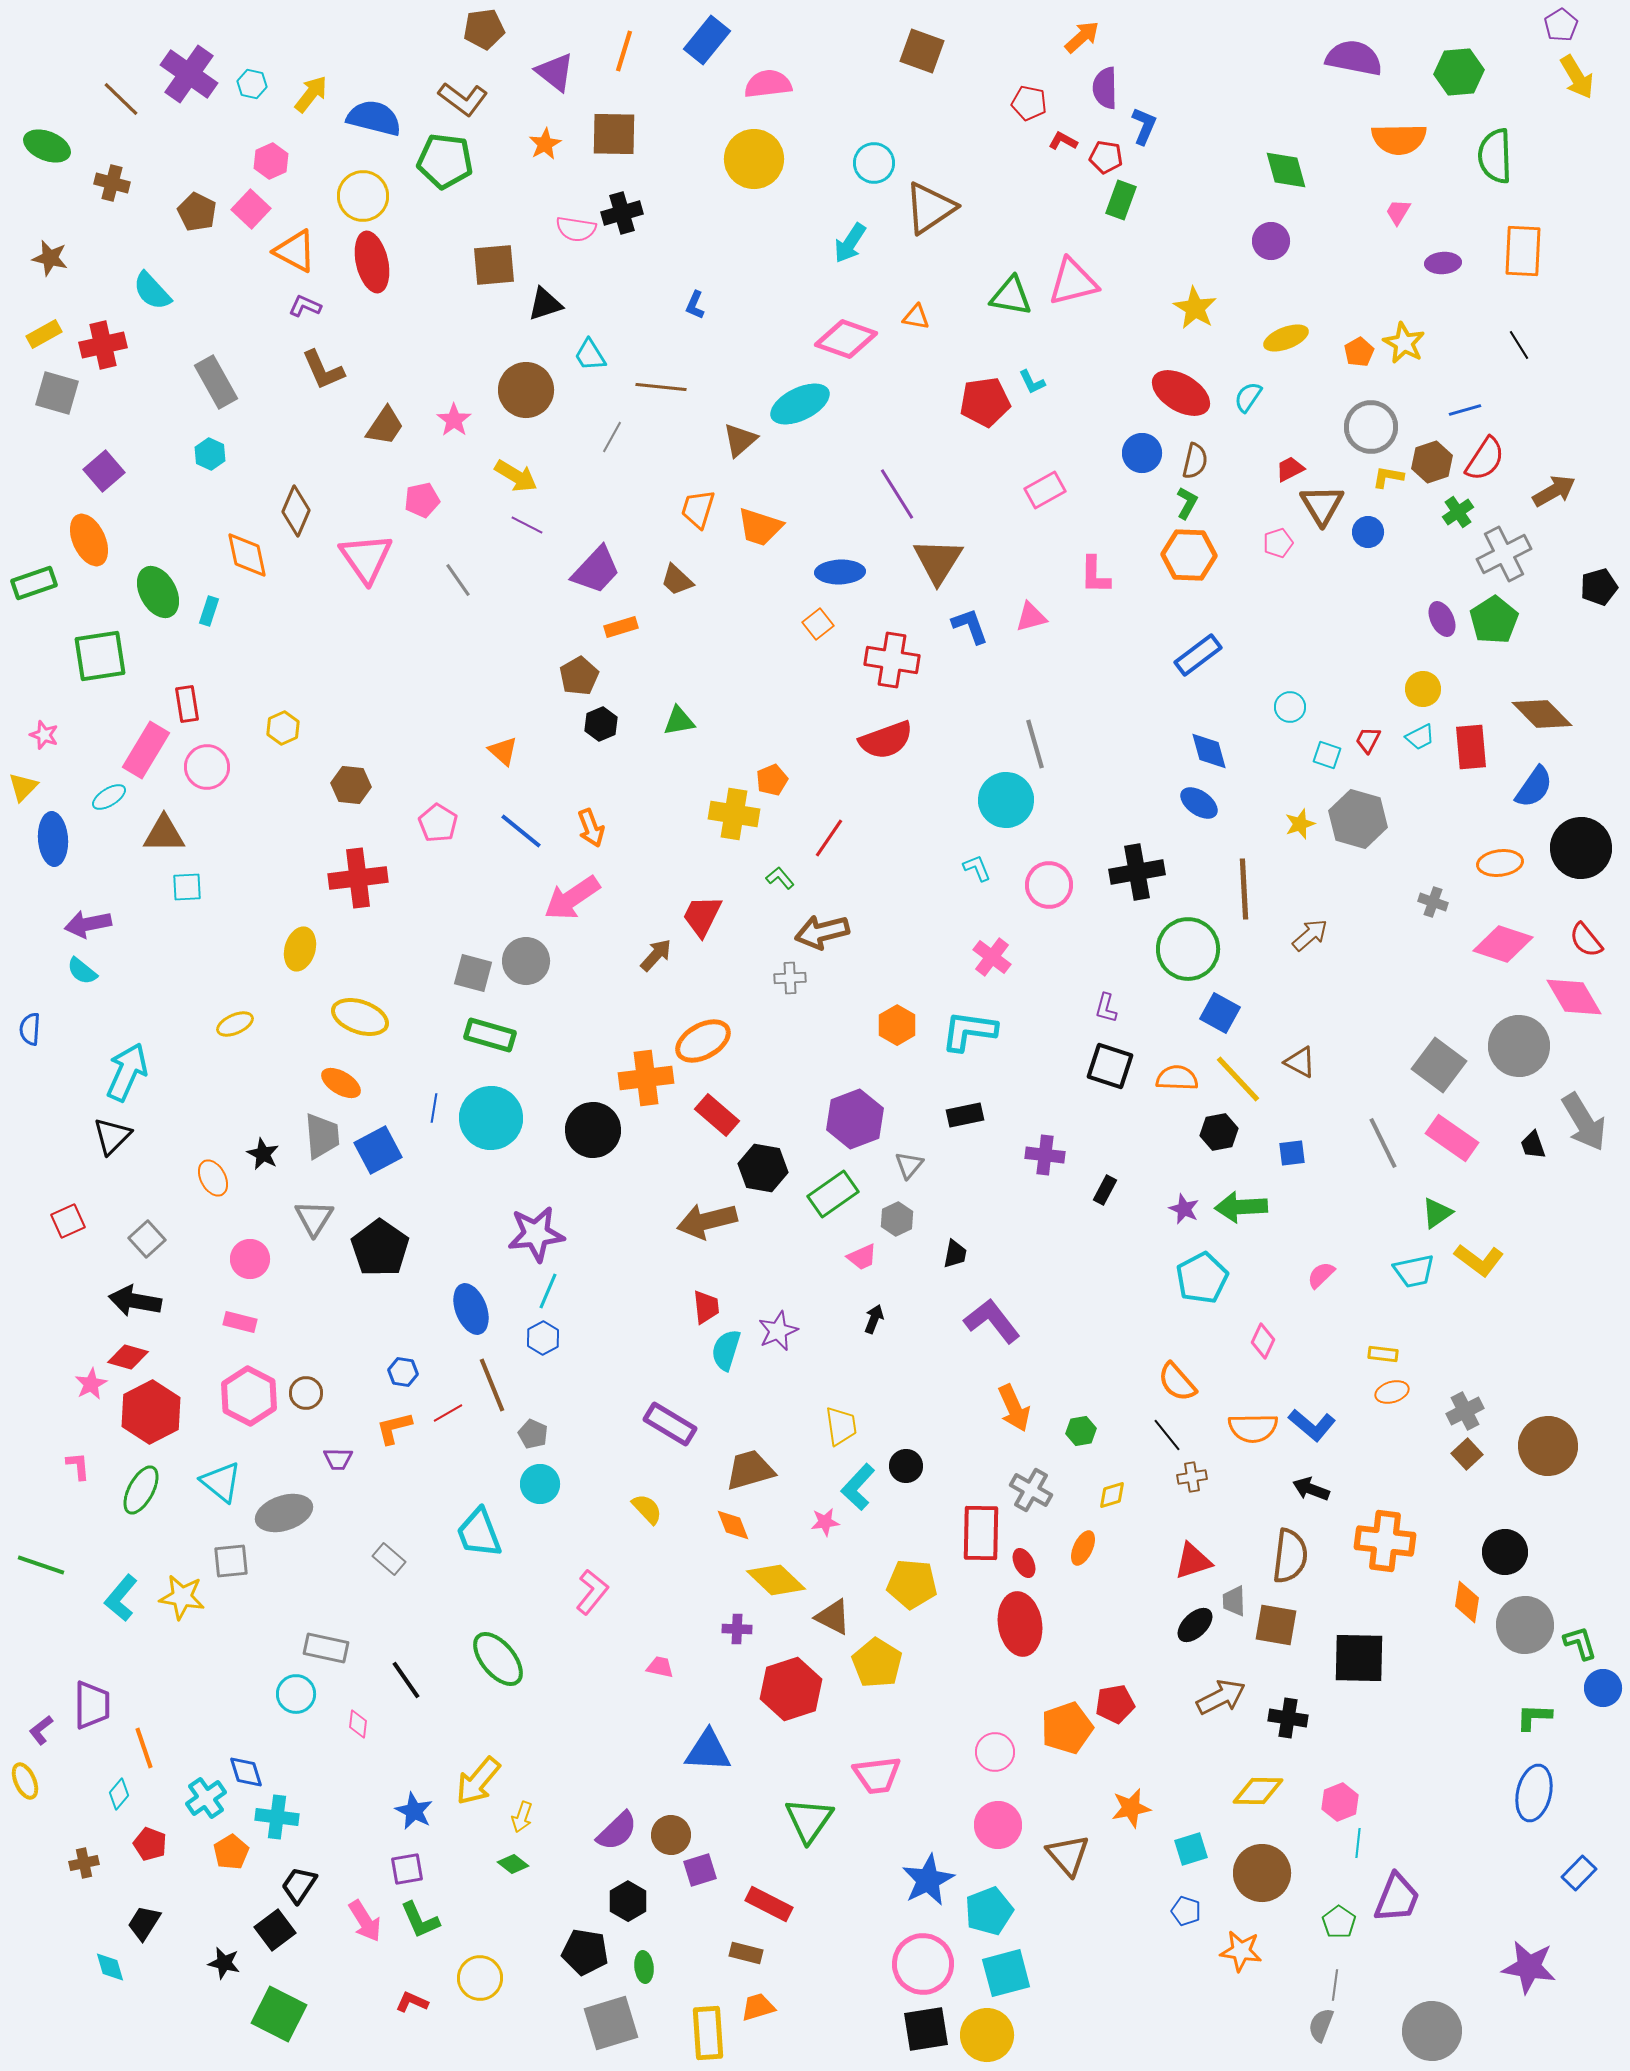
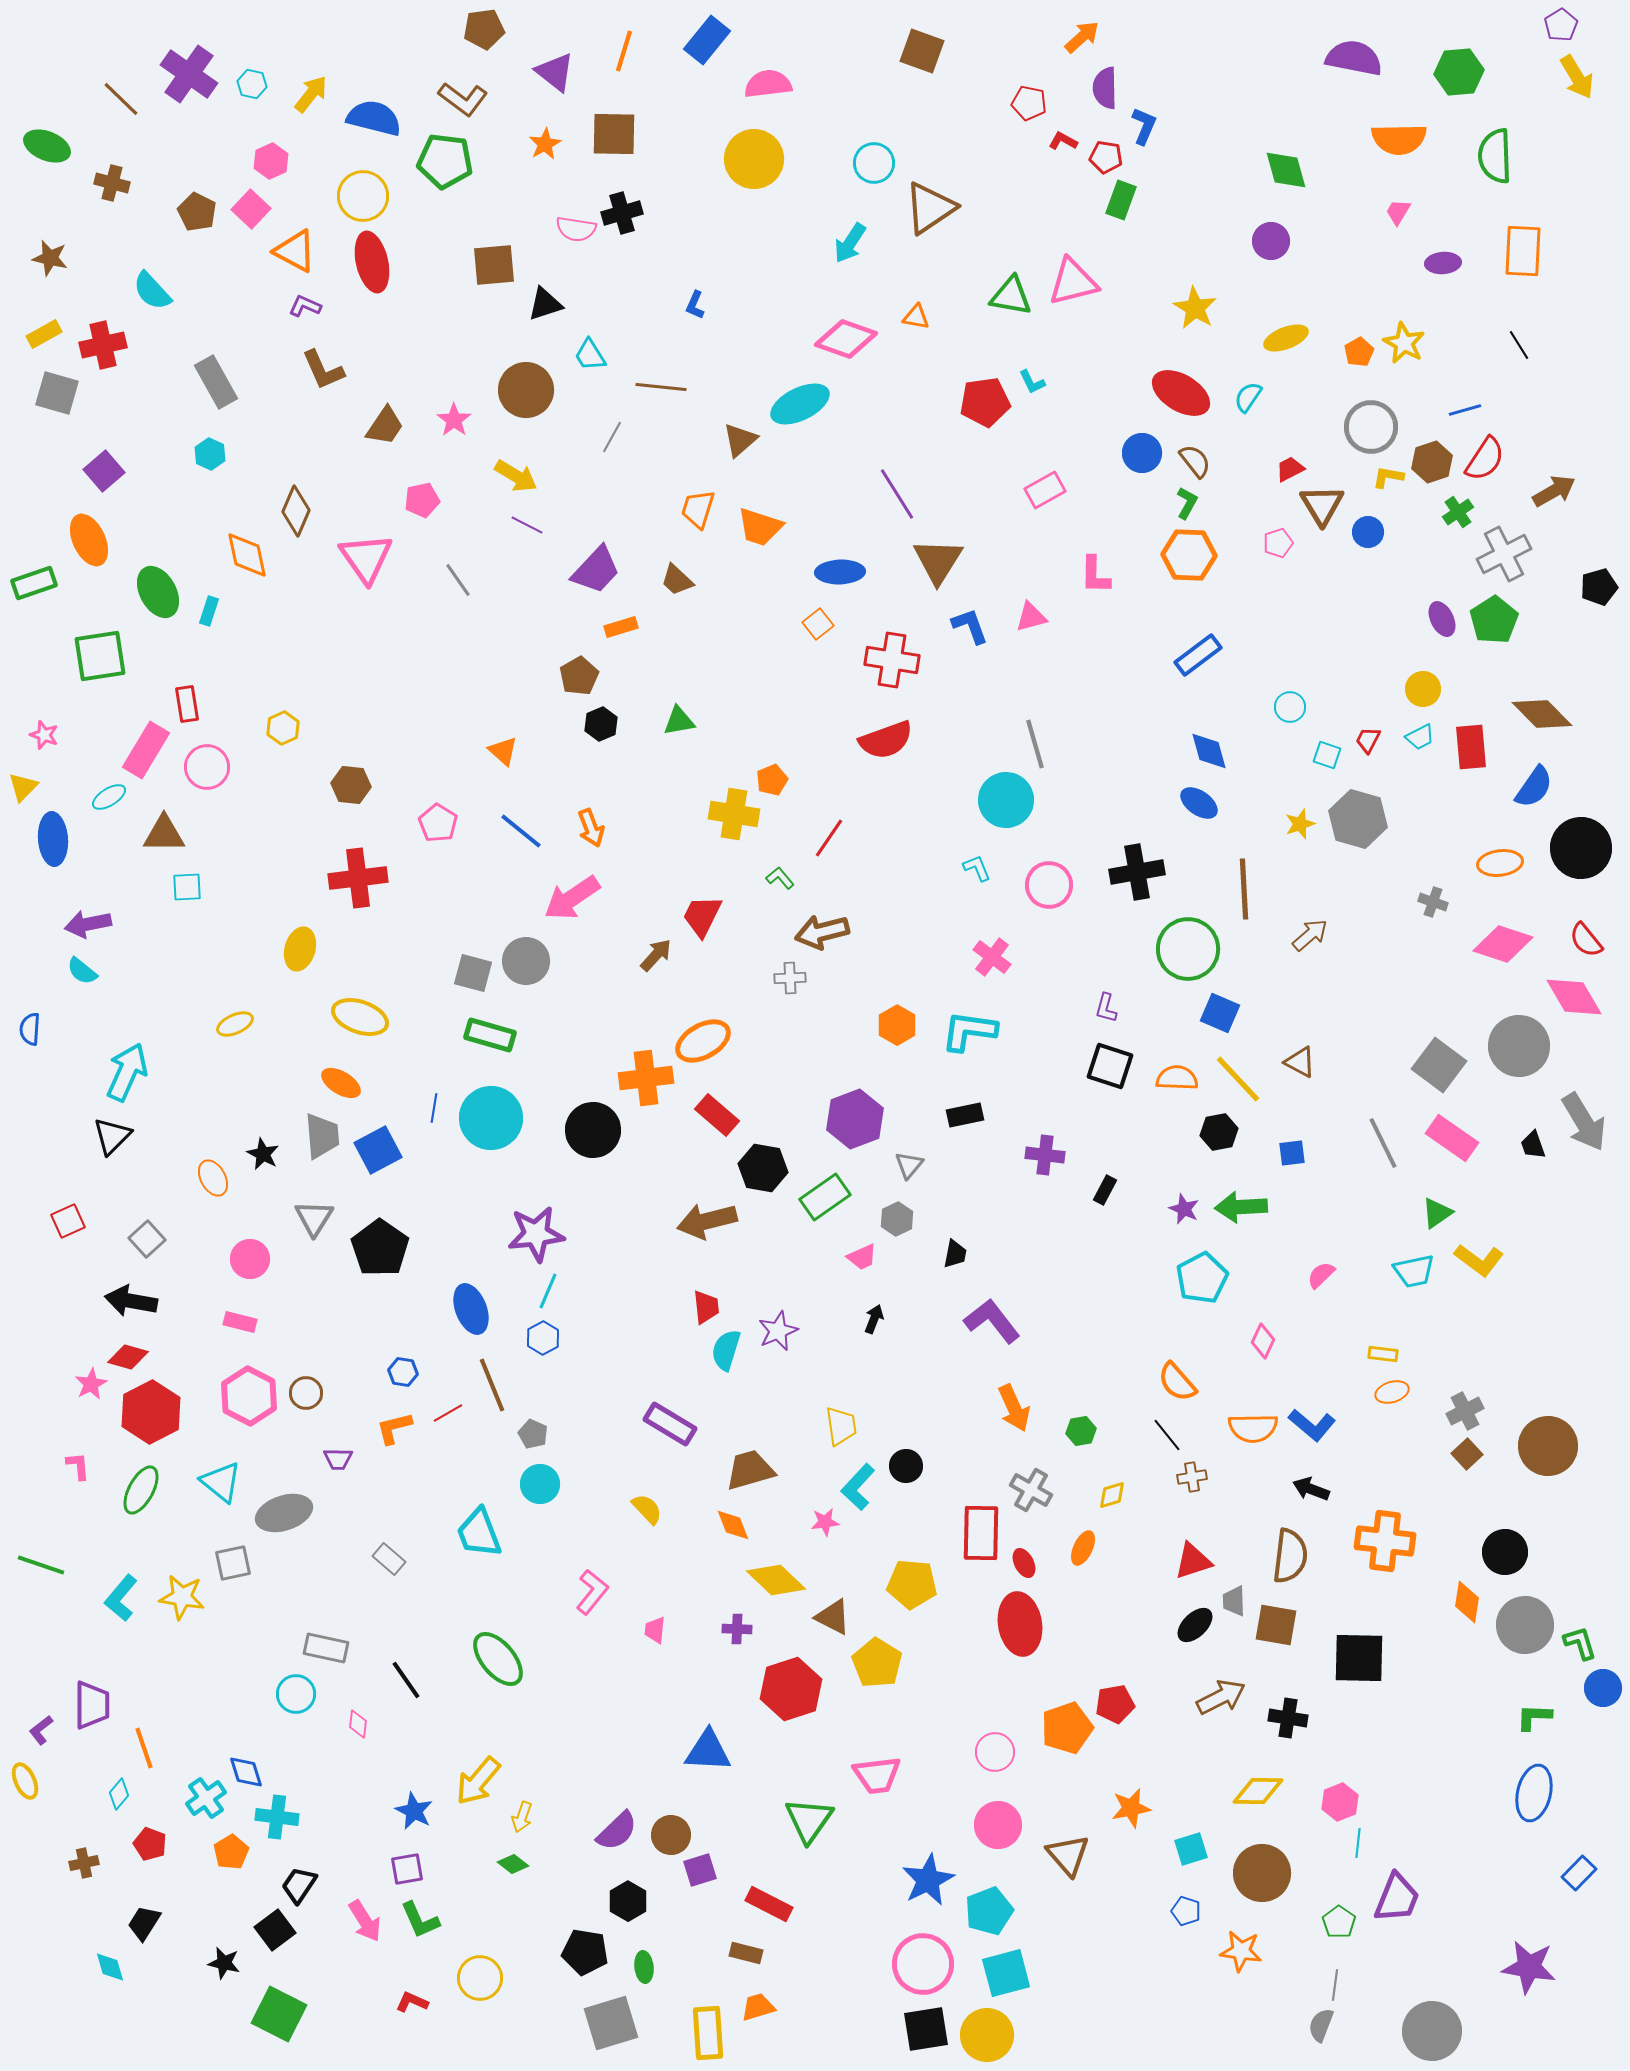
brown semicircle at (1195, 461): rotated 51 degrees counterclockwise
blue square at (1220, 1013): rotated 6 degrees counterclockwise
green rectangle at (833, 1194): moved 8 px left, 3 px down
black arrow at (135, 1301): moved 4 px left
gray square at (231, 1561): moved 2 px right, 2 px down; rotated 6 degrees counterclockwise
pink trapezoid at (660, 1667): moved 5 px left, 37 px up; rotated 96 degrees counterclockwise
